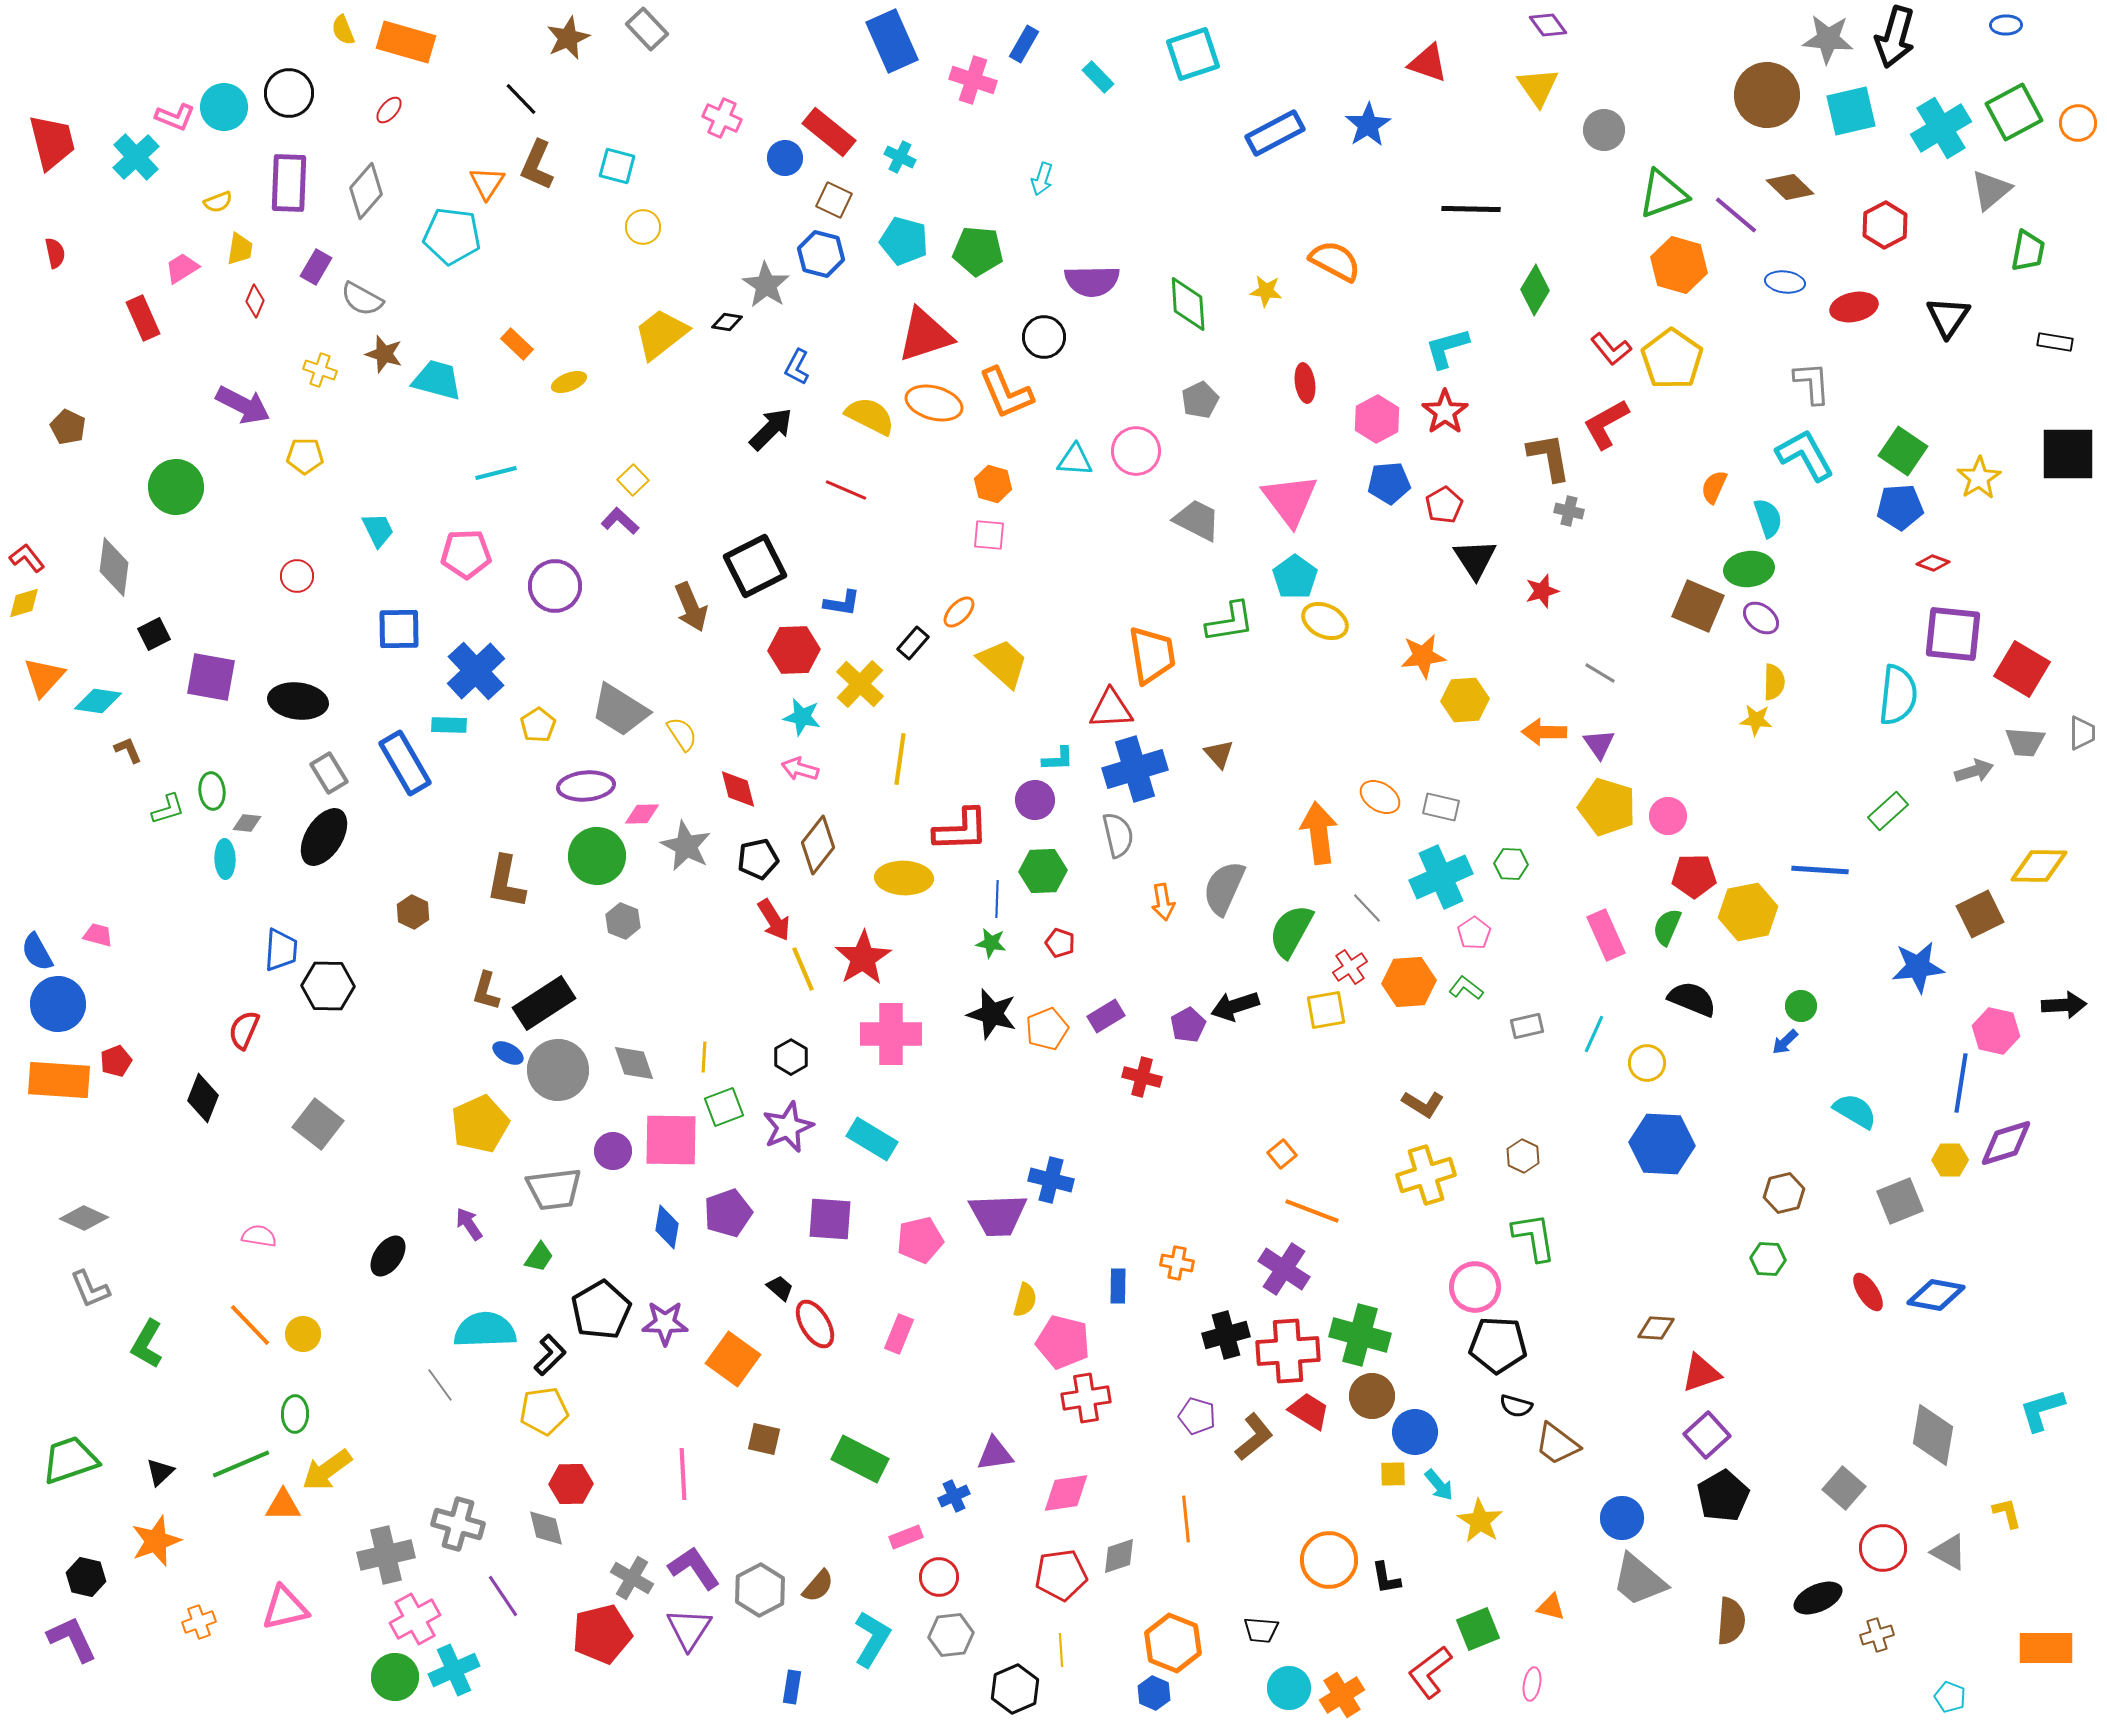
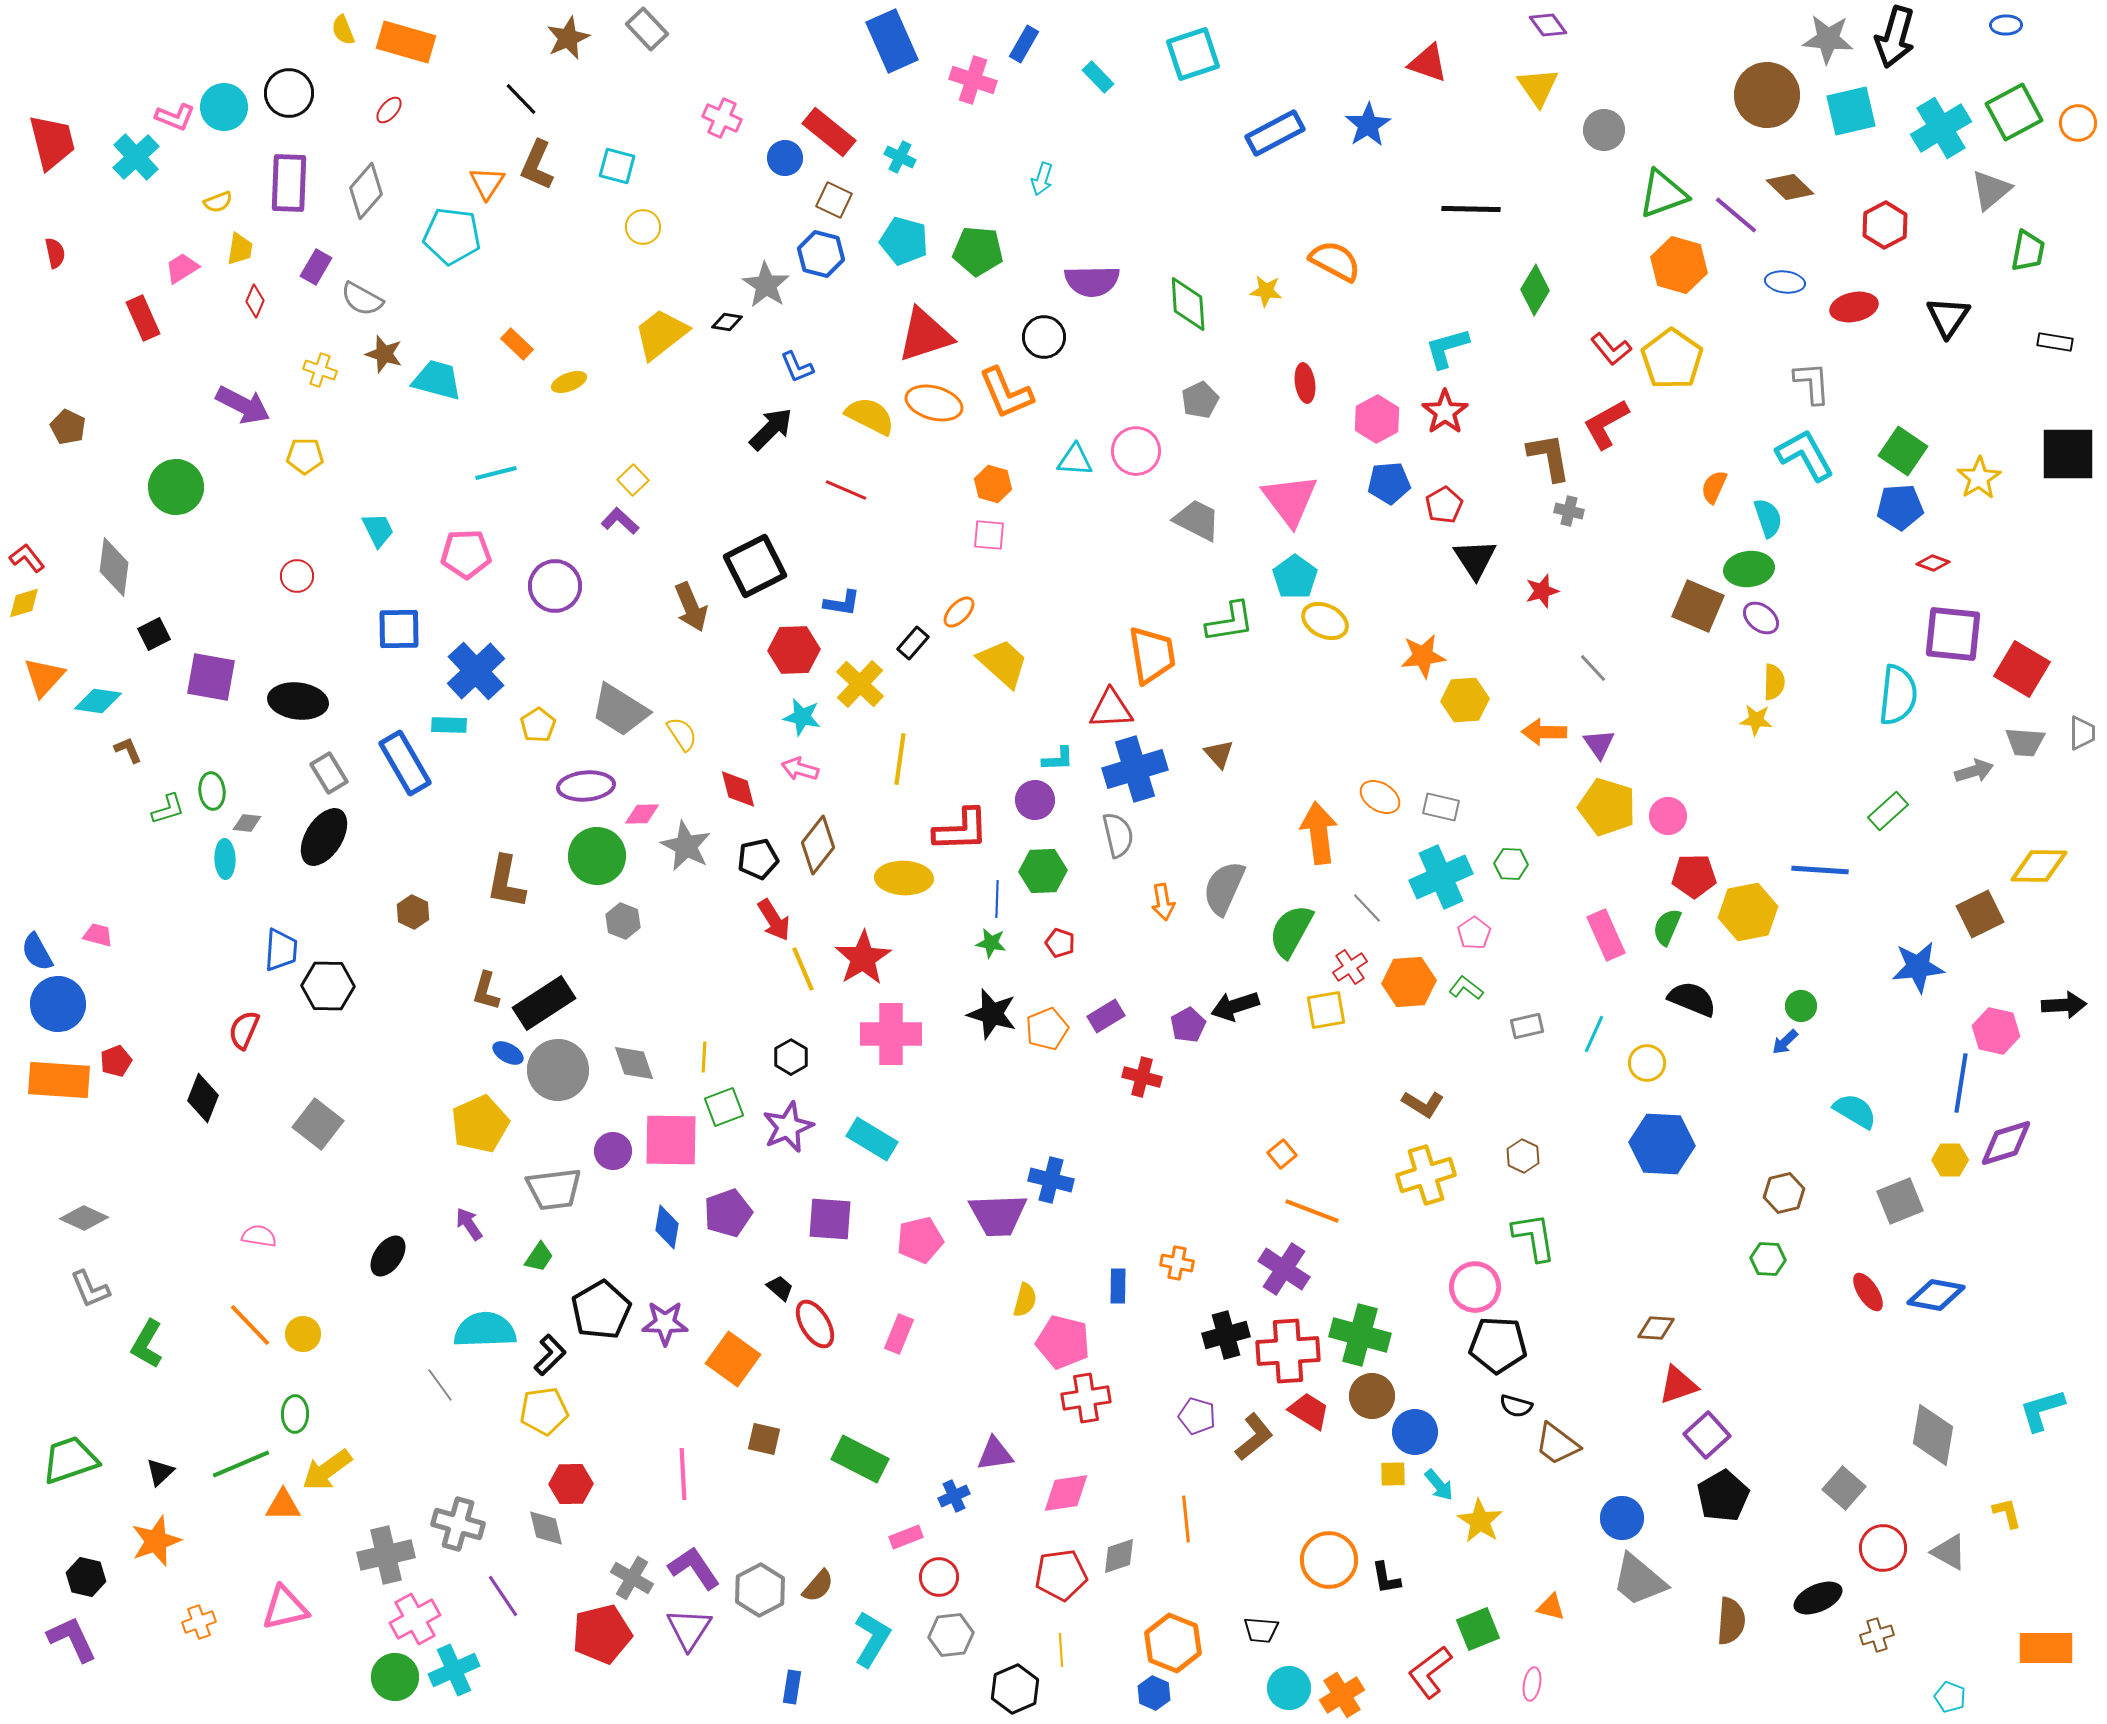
blue L-shape at (797, 367): rotated 51 degrees counterclockwise
gray line at (1600, 673): moved 7 px left, 5 px up; rotated 16 degrees clockwise
red triangle at (1701, 1373): moved 23 px left, 12 px down
